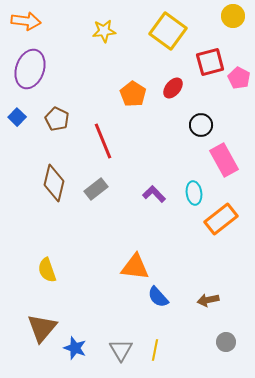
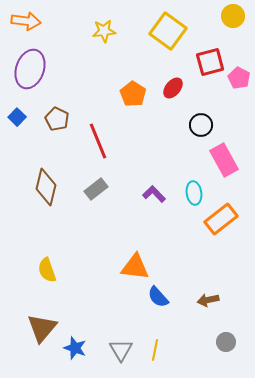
red line: moved 5 px left
brown diamond: moved 8 px left, 4 px down
